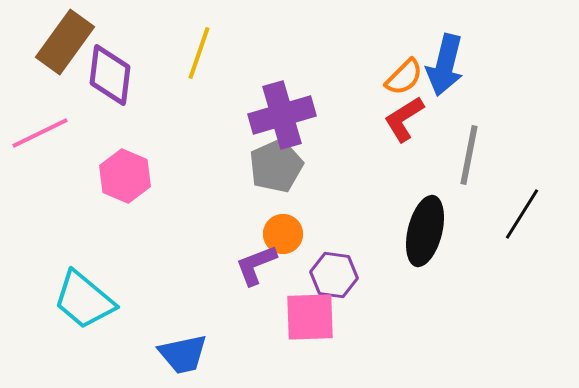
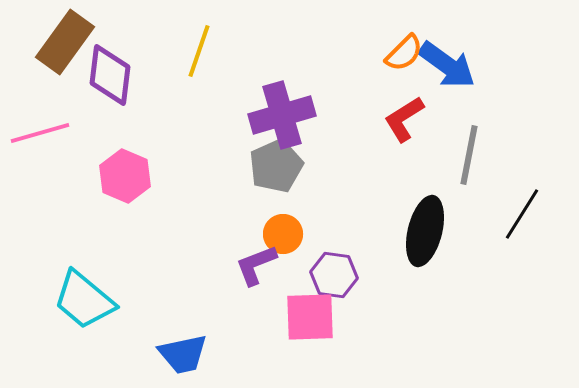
yellow line: moved 2 px up
blue arrow: moved 2 px right; rotated 68 degrees counterclockwise
orange semicircle: moved 24 px up
pink line: rotated 10 degrees clockwise
